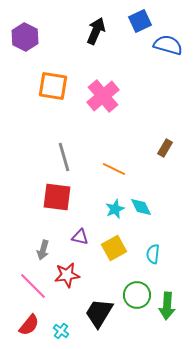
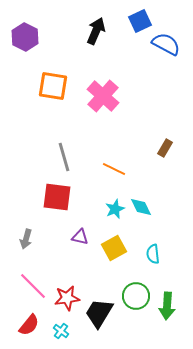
blue semicircle: moved 2 px left, 1 px up; rotated 12 degrees clockwise
pink cross: rotated 8 degrees counterclockwise
gray arrow: moved 17 px left, 11 px up
cyan semicircle: rotated 12 degrees counterclockwise
red star: moved 23 px down
green circle: moved 1 px left, 1 px down
